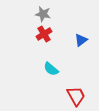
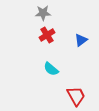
gray star: moved 1 px up; rotated 14 degrees counterclockwise
red cross: moved 3 px right, 1 px down
